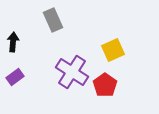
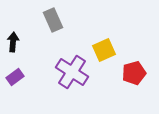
yellow square: moved 9 px left
red pentagon: moved 29 px right, 12 px up; rotated 20 degrees clockwise
